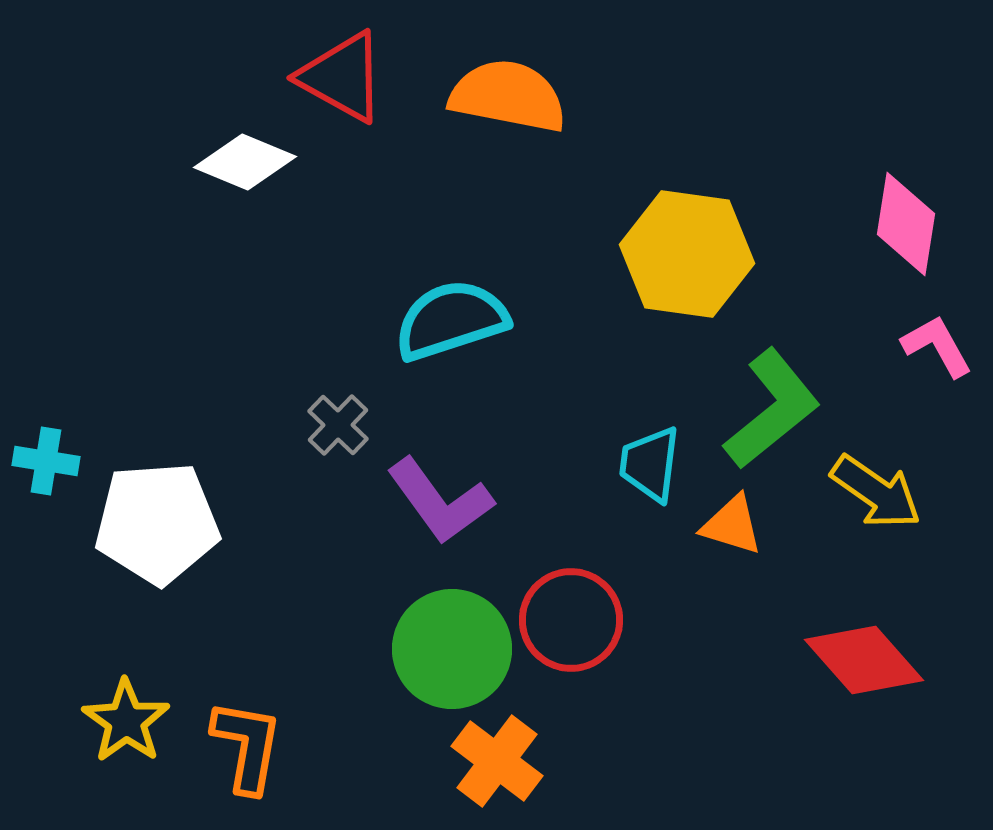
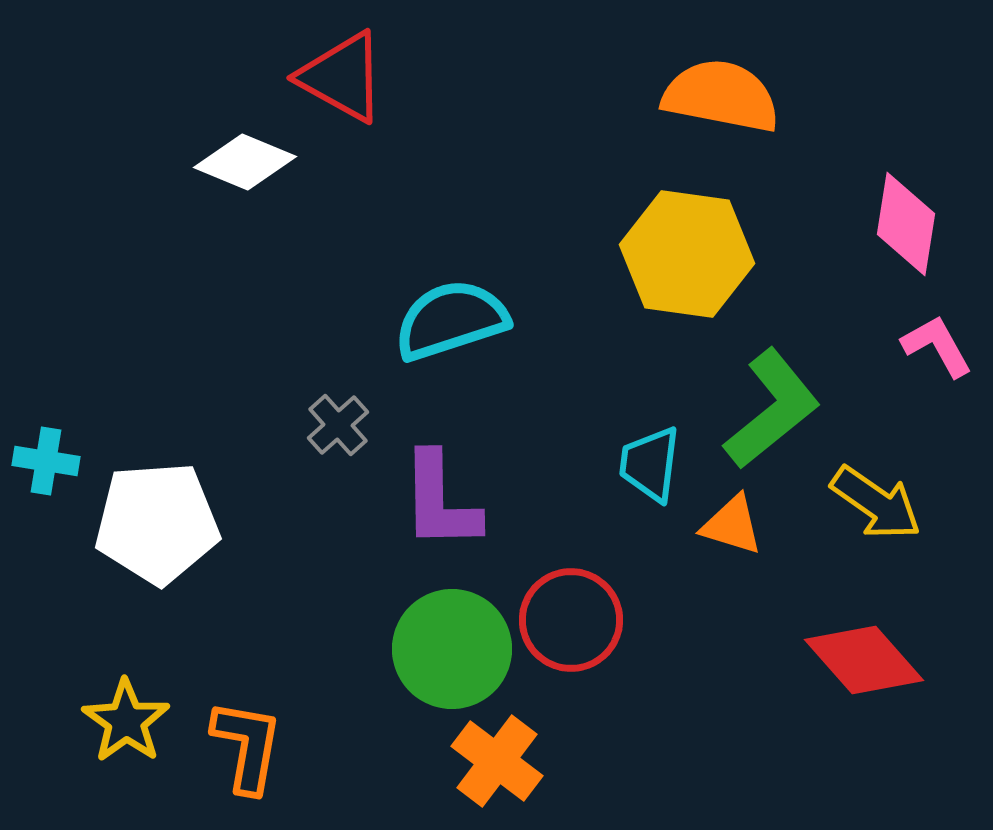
orange semicircle: moved 213 px right
gray cross: rotated 4 degrees clockwise
yellow arrow: moved 11 px down
purple L-shape: rotated 35 degrees clockwise
